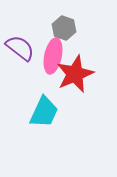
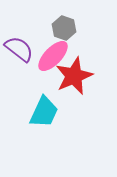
purple semicircle: moved 1 px left, 1 px down
pink ellipse: rotated 32 degrees clockwise
red star: moved 1 px left, 2 px down
